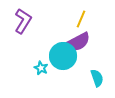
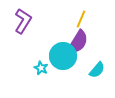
purple semicircle: rotated 30 degrees counterclockwise
cyan semicircle: moved 8 px up; rotated 60 degrees clockwise
